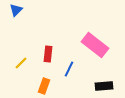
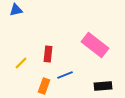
blue triangle: rotated 32 degrees clockwise
blue line: moved 4 px left, 6 px down; rotated 42 degrees clockwise
black rectangle: moved 1 px left
